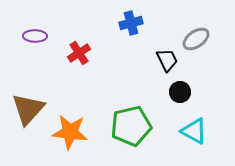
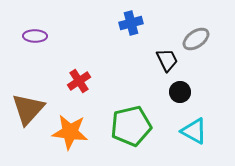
red cross: moved 28 px down
